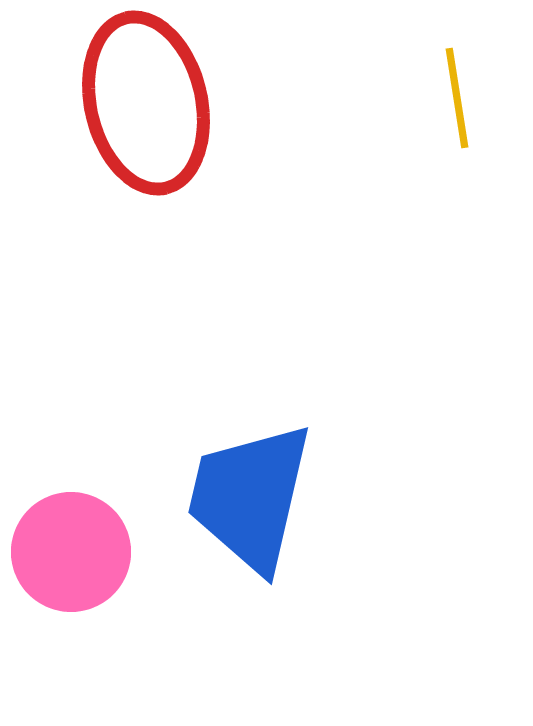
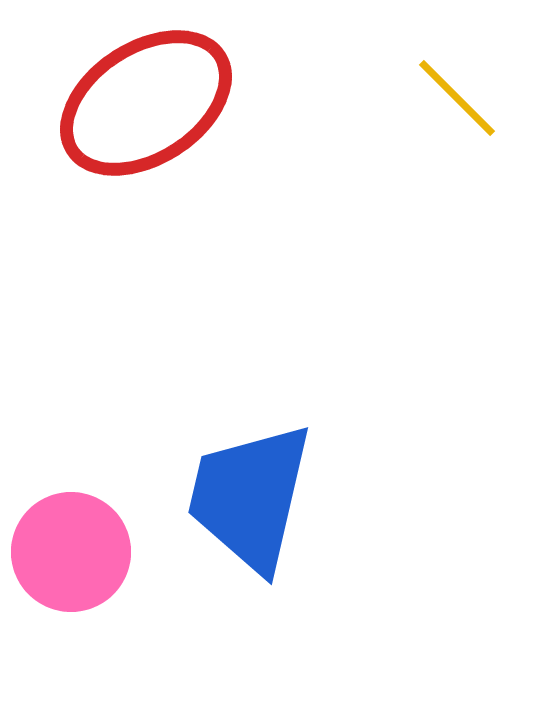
yellow line: rotated 36 degrees counterclockwise
red ellipse: rotated 70 degrees clockwise
